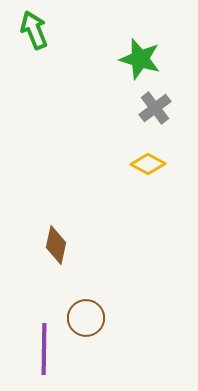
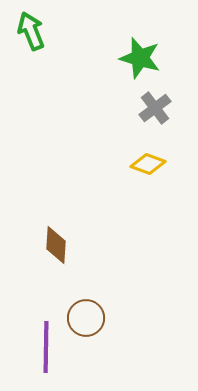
green arrow: moved 3 px left, 1 px down
green star: moved 1 px up
yellow diamond: rotated 8 degrees counterclockwise
brown diamond: rotated 9 degrees counterclockwise
purple line: moved 2 px right, 2 px up
